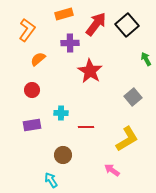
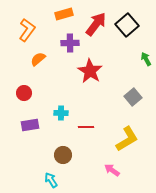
red circle: moved 8 px left, 3 px down
purple rectangle: moved 2 px left
